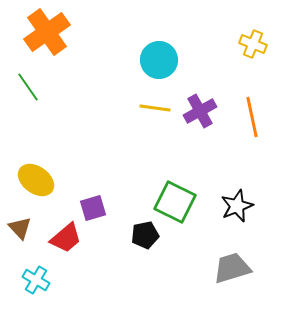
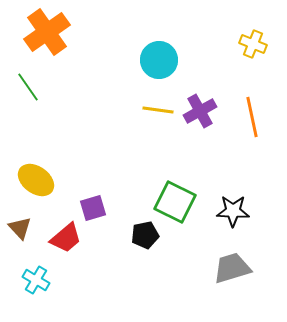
yellow line: moved 3 px right, 2 px down
black star: moved 4 px left, 5 px down; rotated 24 degrees clockwise
